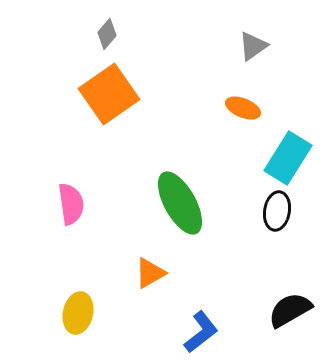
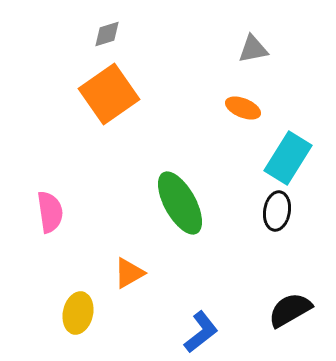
gray diamond: rotated 32 degrees clockwise
gray triangle: moved 3 px down; rotated 24 degrees clockwise
pink semicircle: moved 21 px left, 8 px down
orange triangle: moved 21 px left
